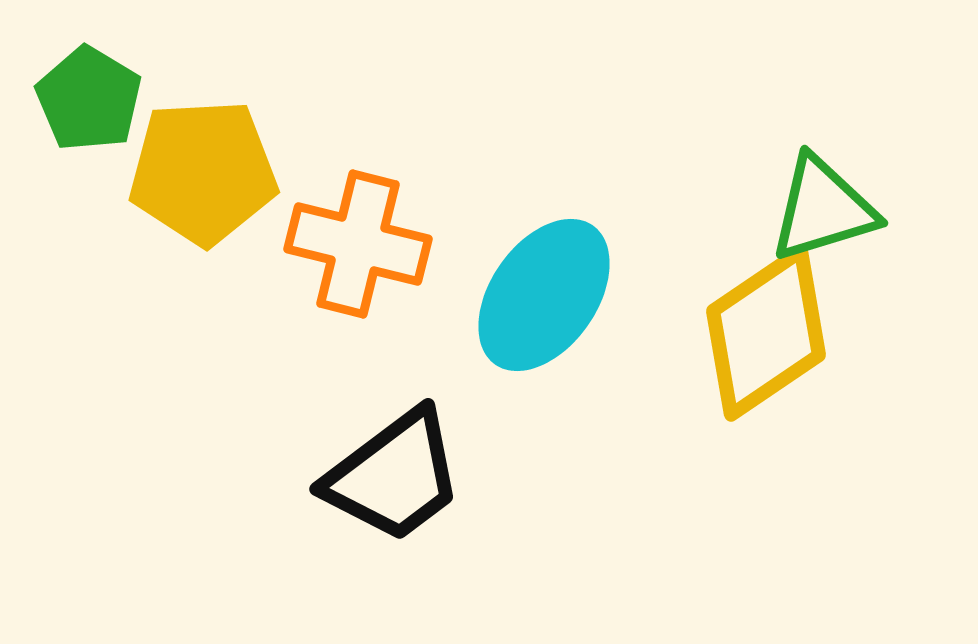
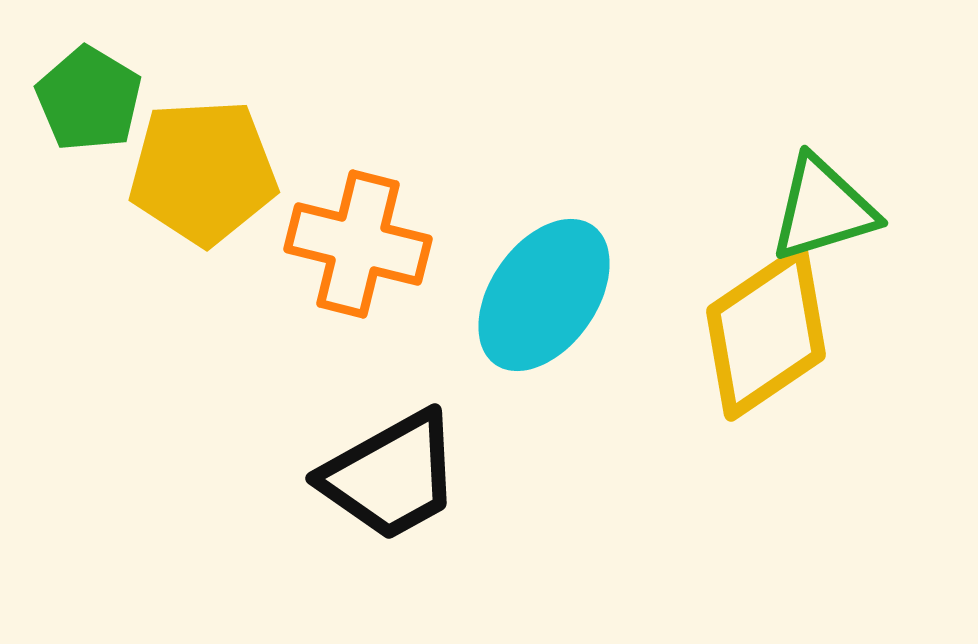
black trapezoid: moved 3 px left; rotated 8 degrees clockwise
